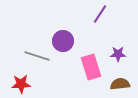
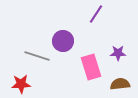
purple line: moved 4 px left
purple star: moved 1 px up
